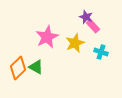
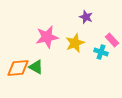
pink rectangle: moved 19 px right, 14 px down
pink star: rotated 15 degrees clockwise
orange diamond: rotated 40 degrees clockwise
